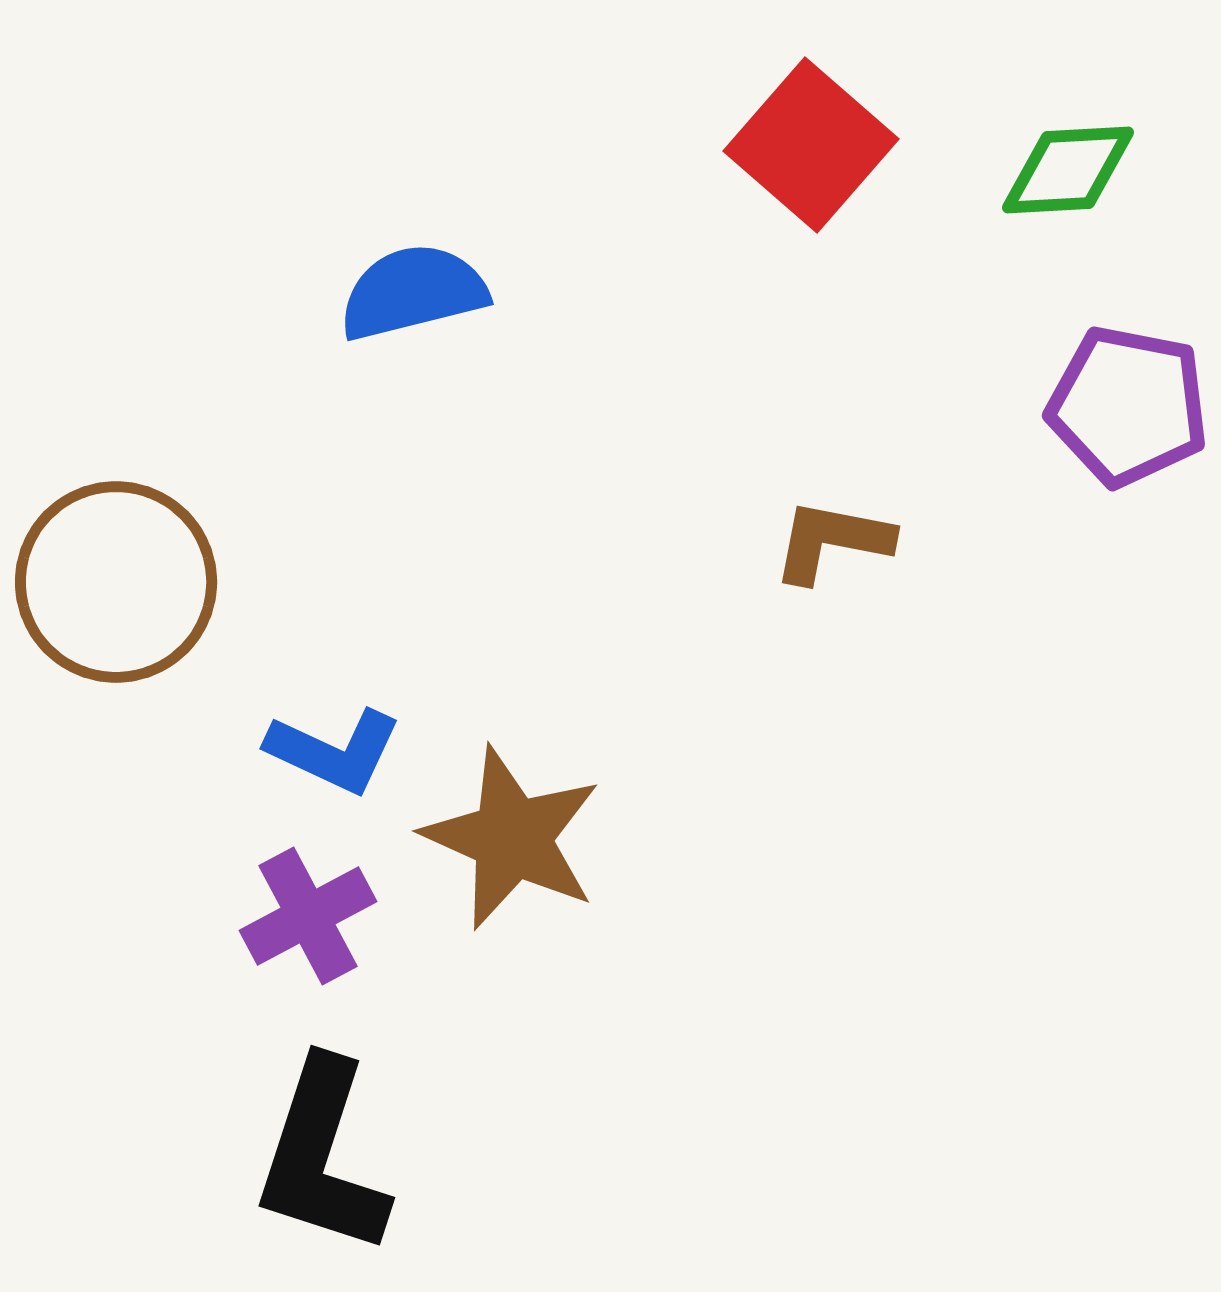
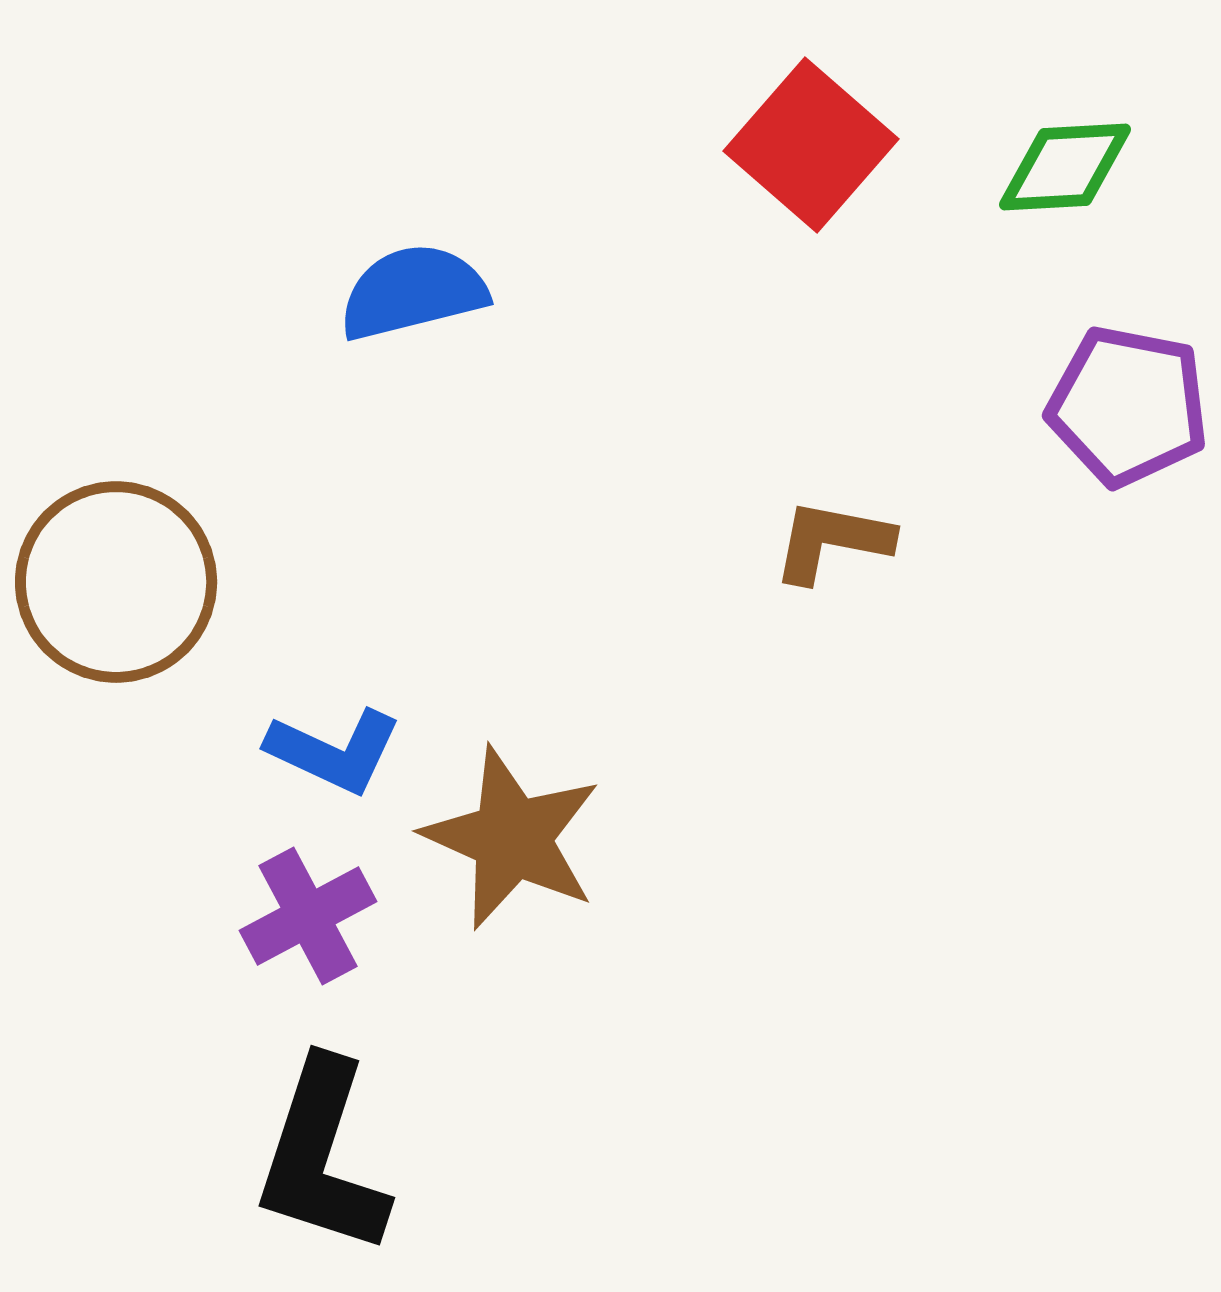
green diamond: moved 3 px left, 3 px up
